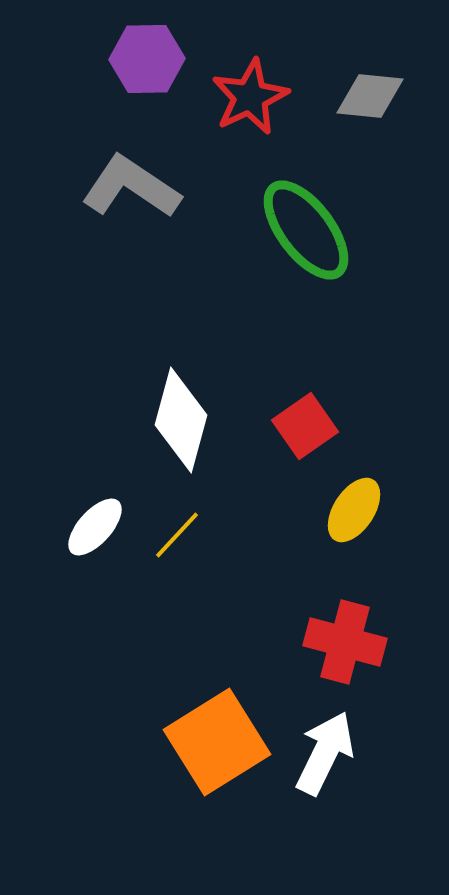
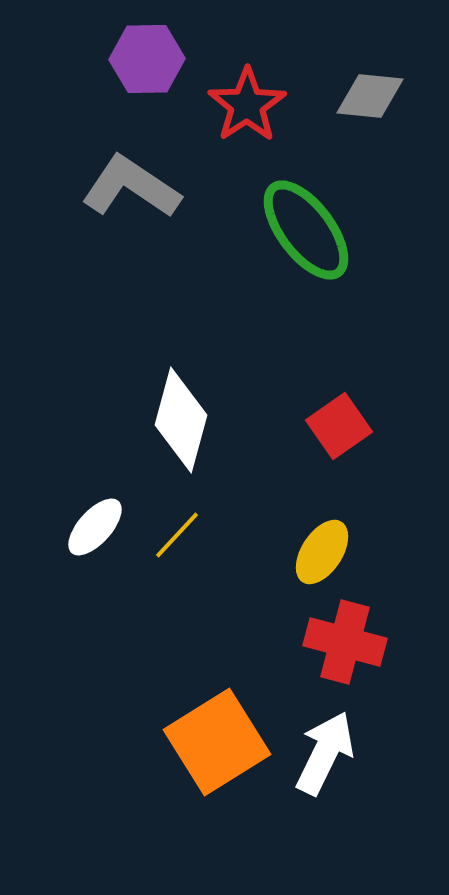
red star: moved 3 px left, 8 px down; rotated 8 degrees counterclockwise
red square: moved 34 px right
yellow ellipse: moved 32 px left, 42 px down
